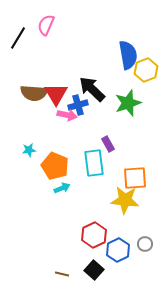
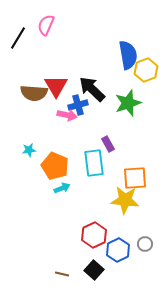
red triangle: moved 8 px up
